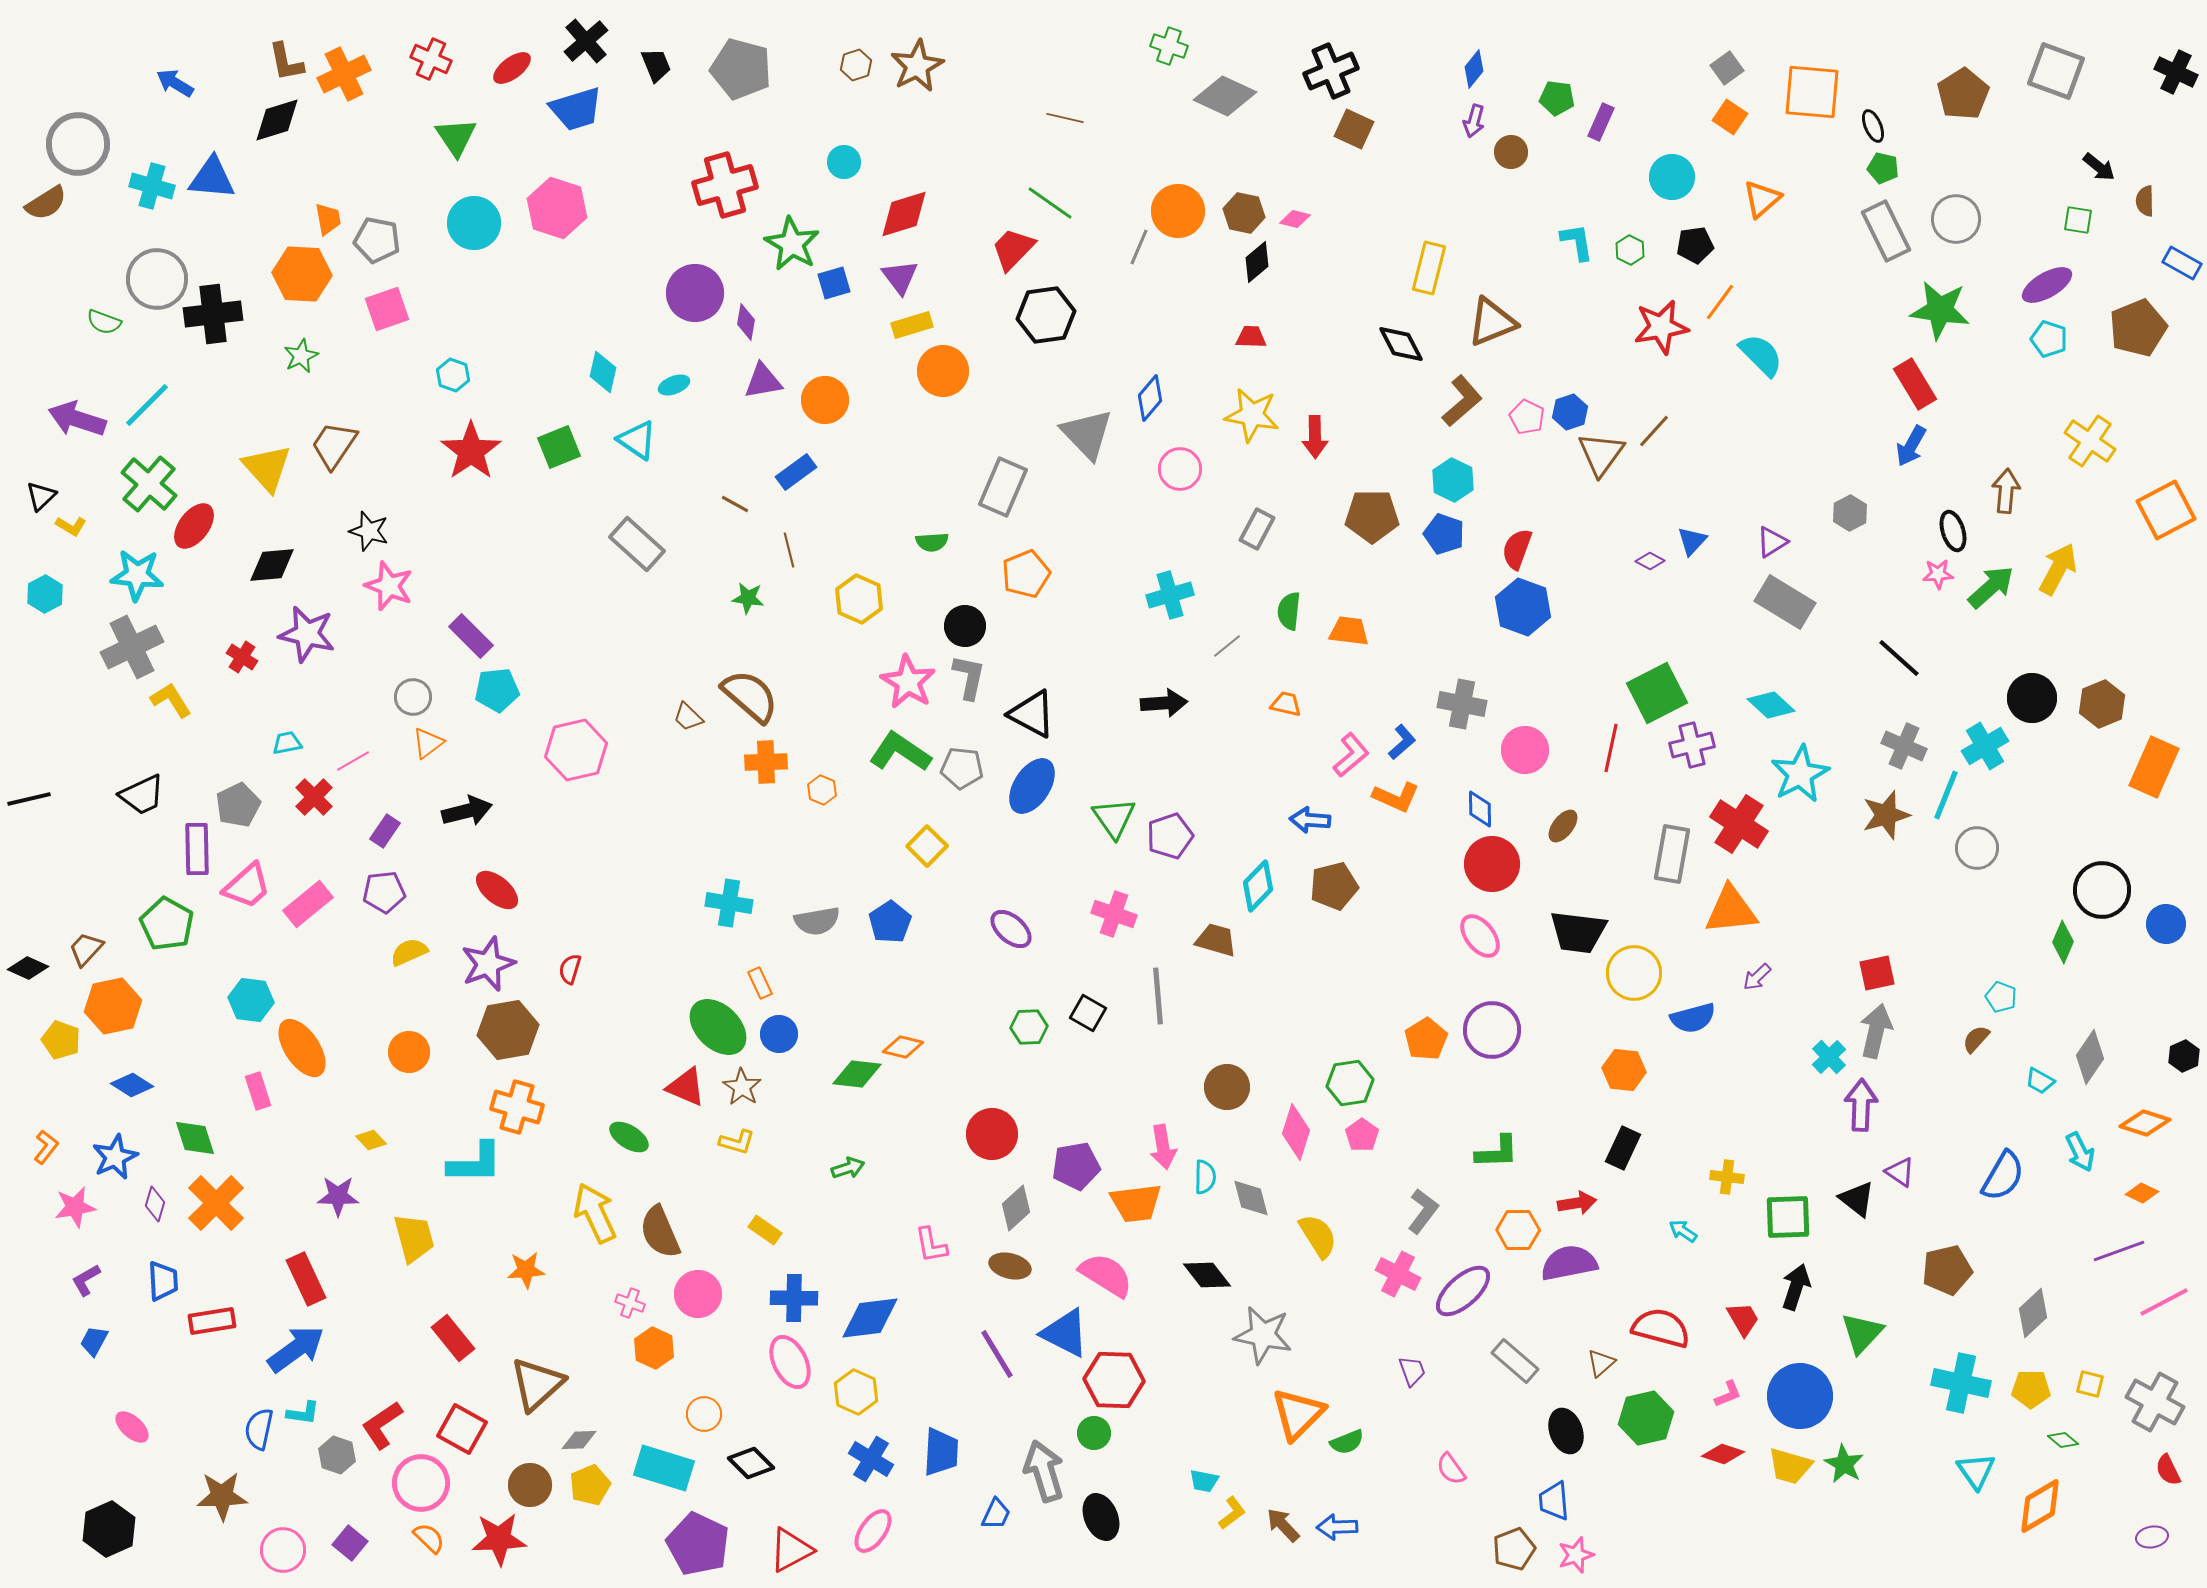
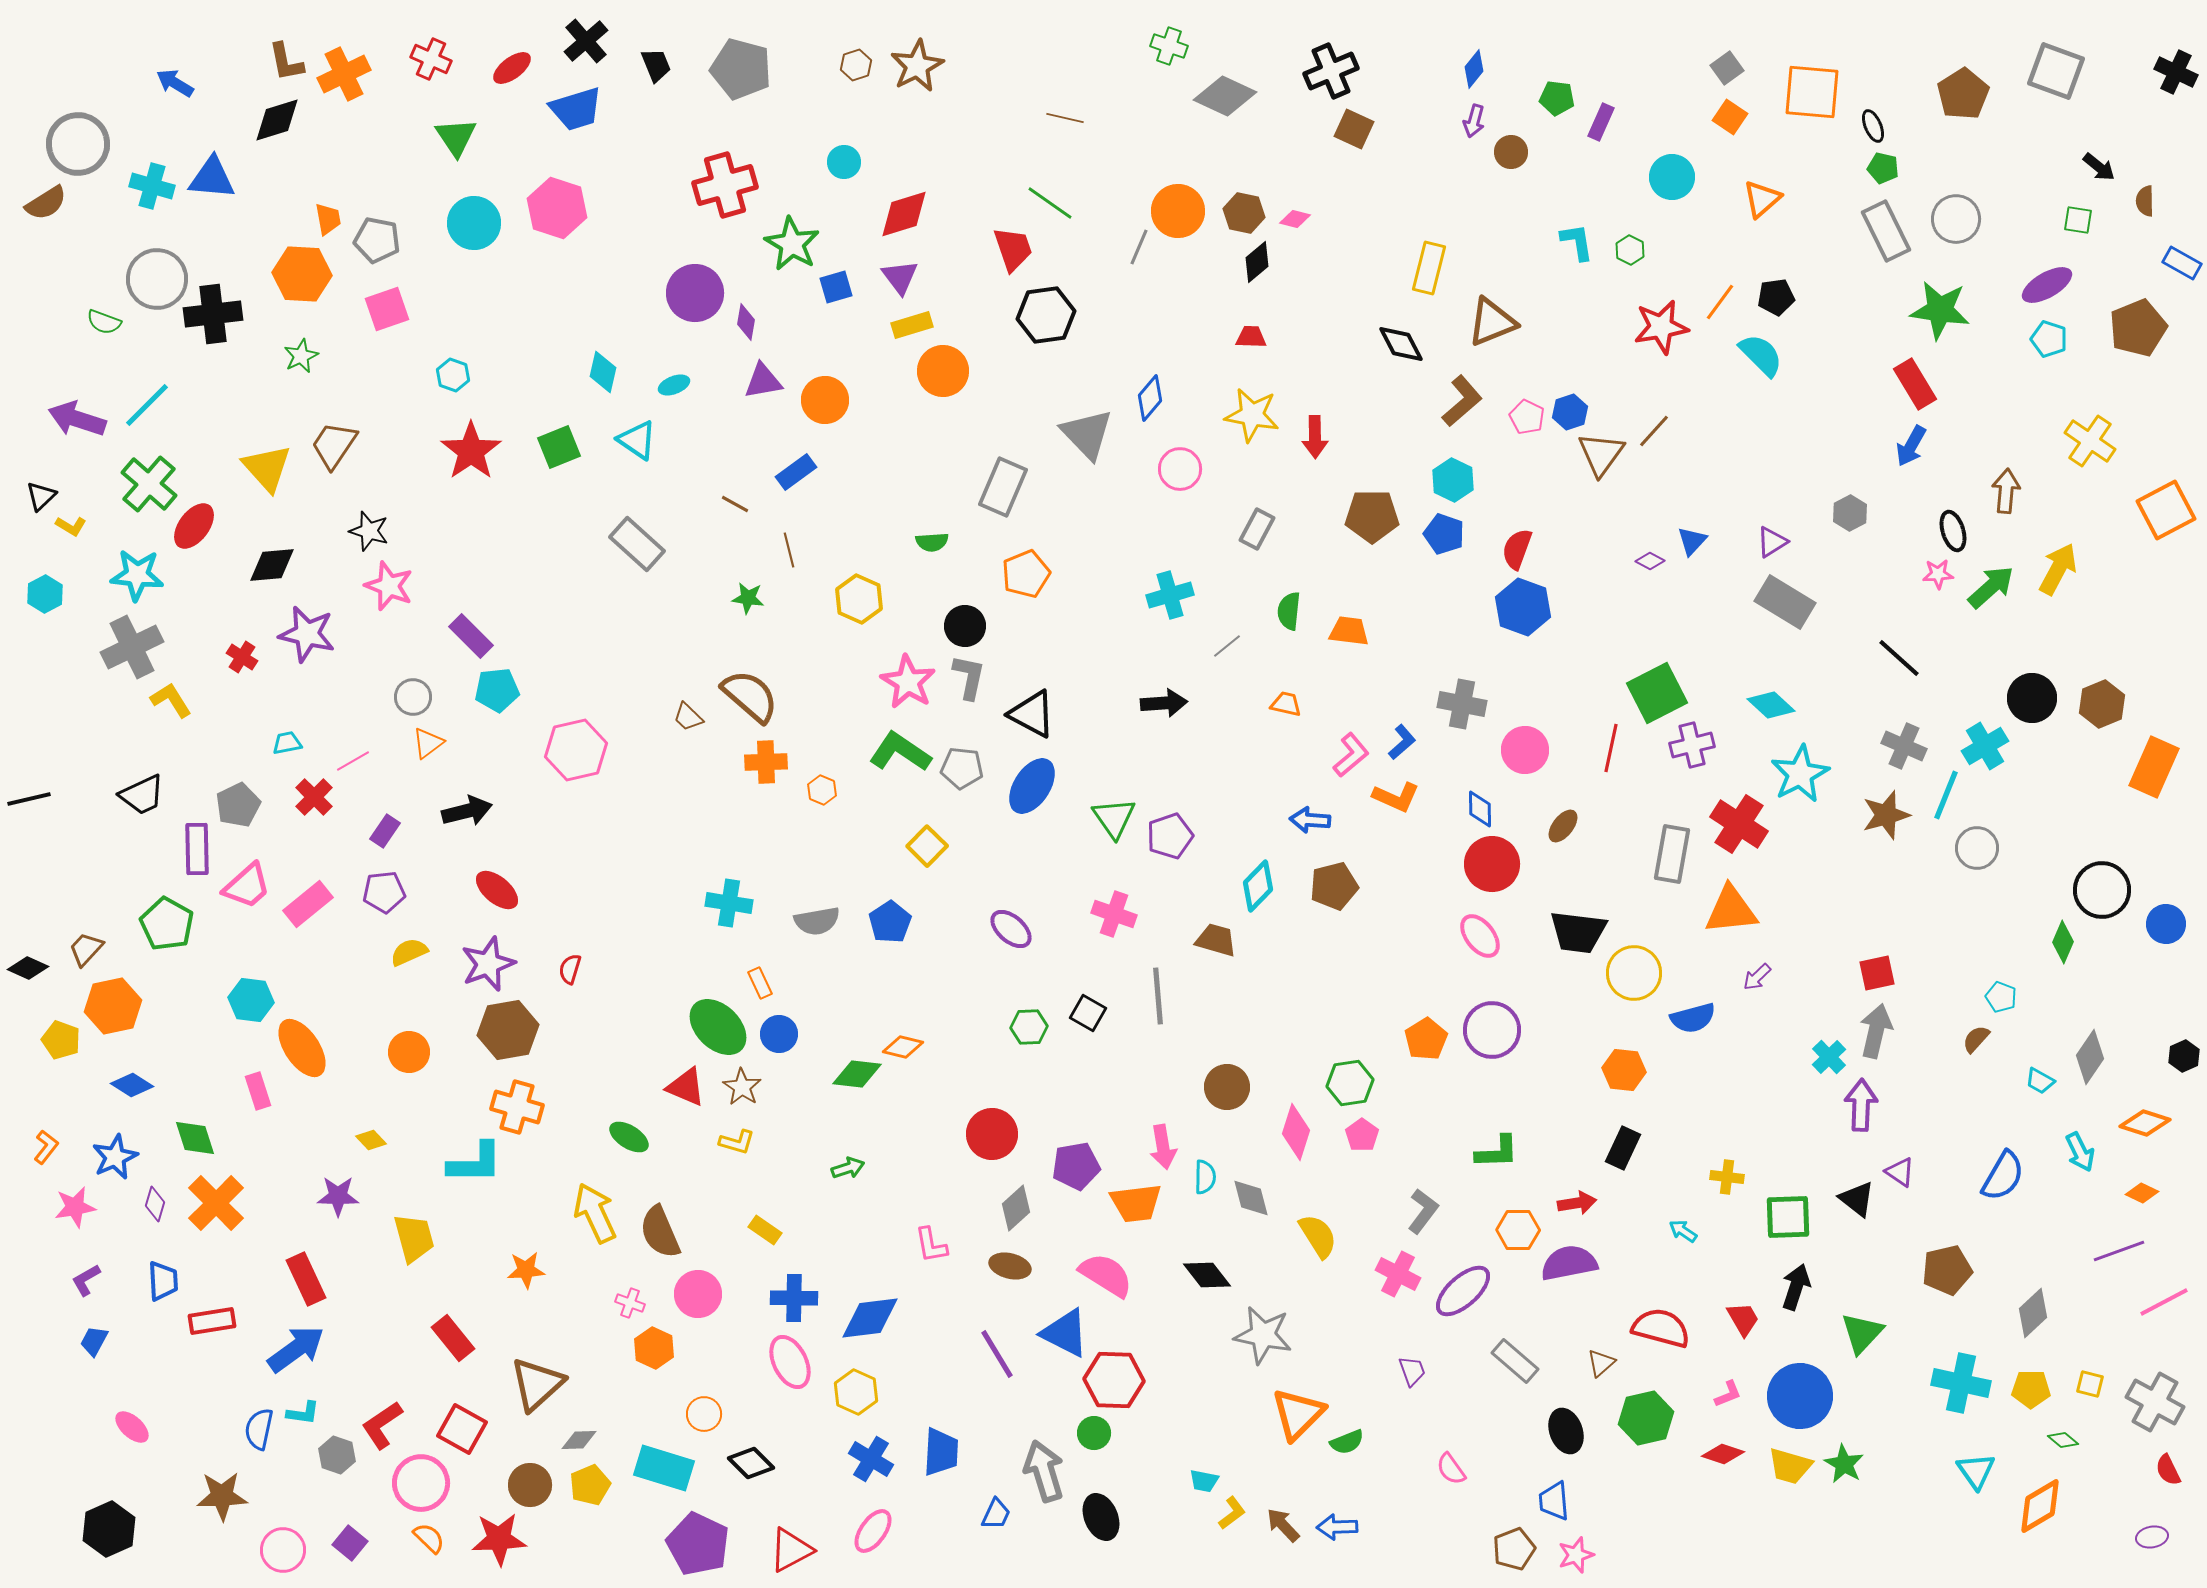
black pentagon at (1695, 245): moved 81 px right, 52 px down
red trapezoid at (1013, 249): rotated 117 degrees clockwise
blue square at (834, 283): moved 2 px right, 4 px down
